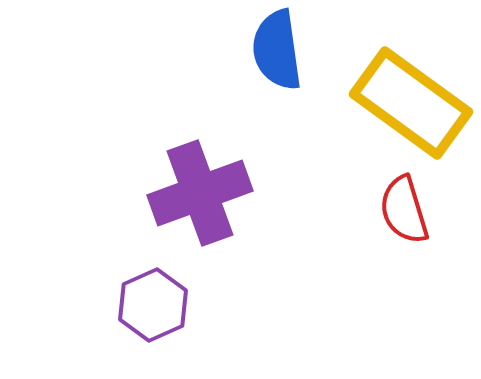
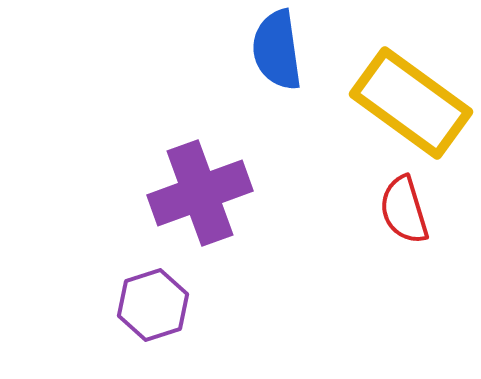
purple hexagon: rotated 6 degrees clockwise
